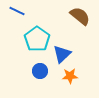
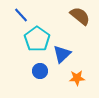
blue line: moved 4 px right, 4 px down; rotated 21 degrees clockwise
orange star: moved 7 px right, 2 px down
